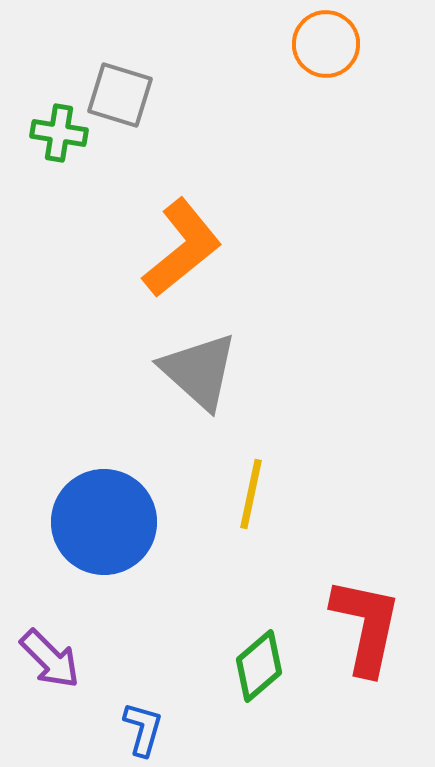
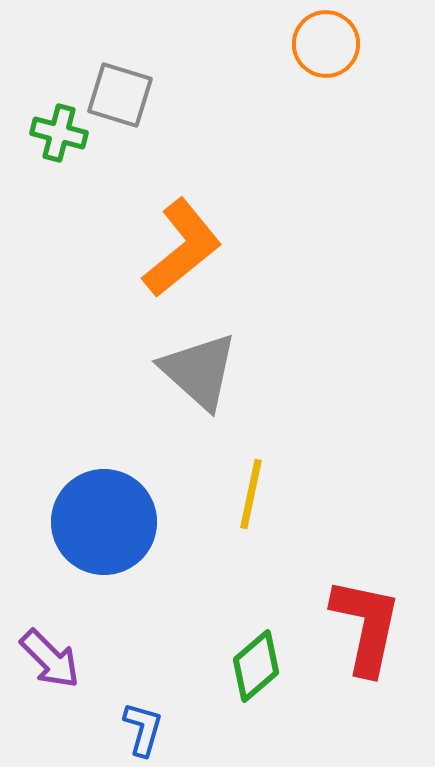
green cross: rotated 6 degrees clockwise
green diamond: moved 3 px left
